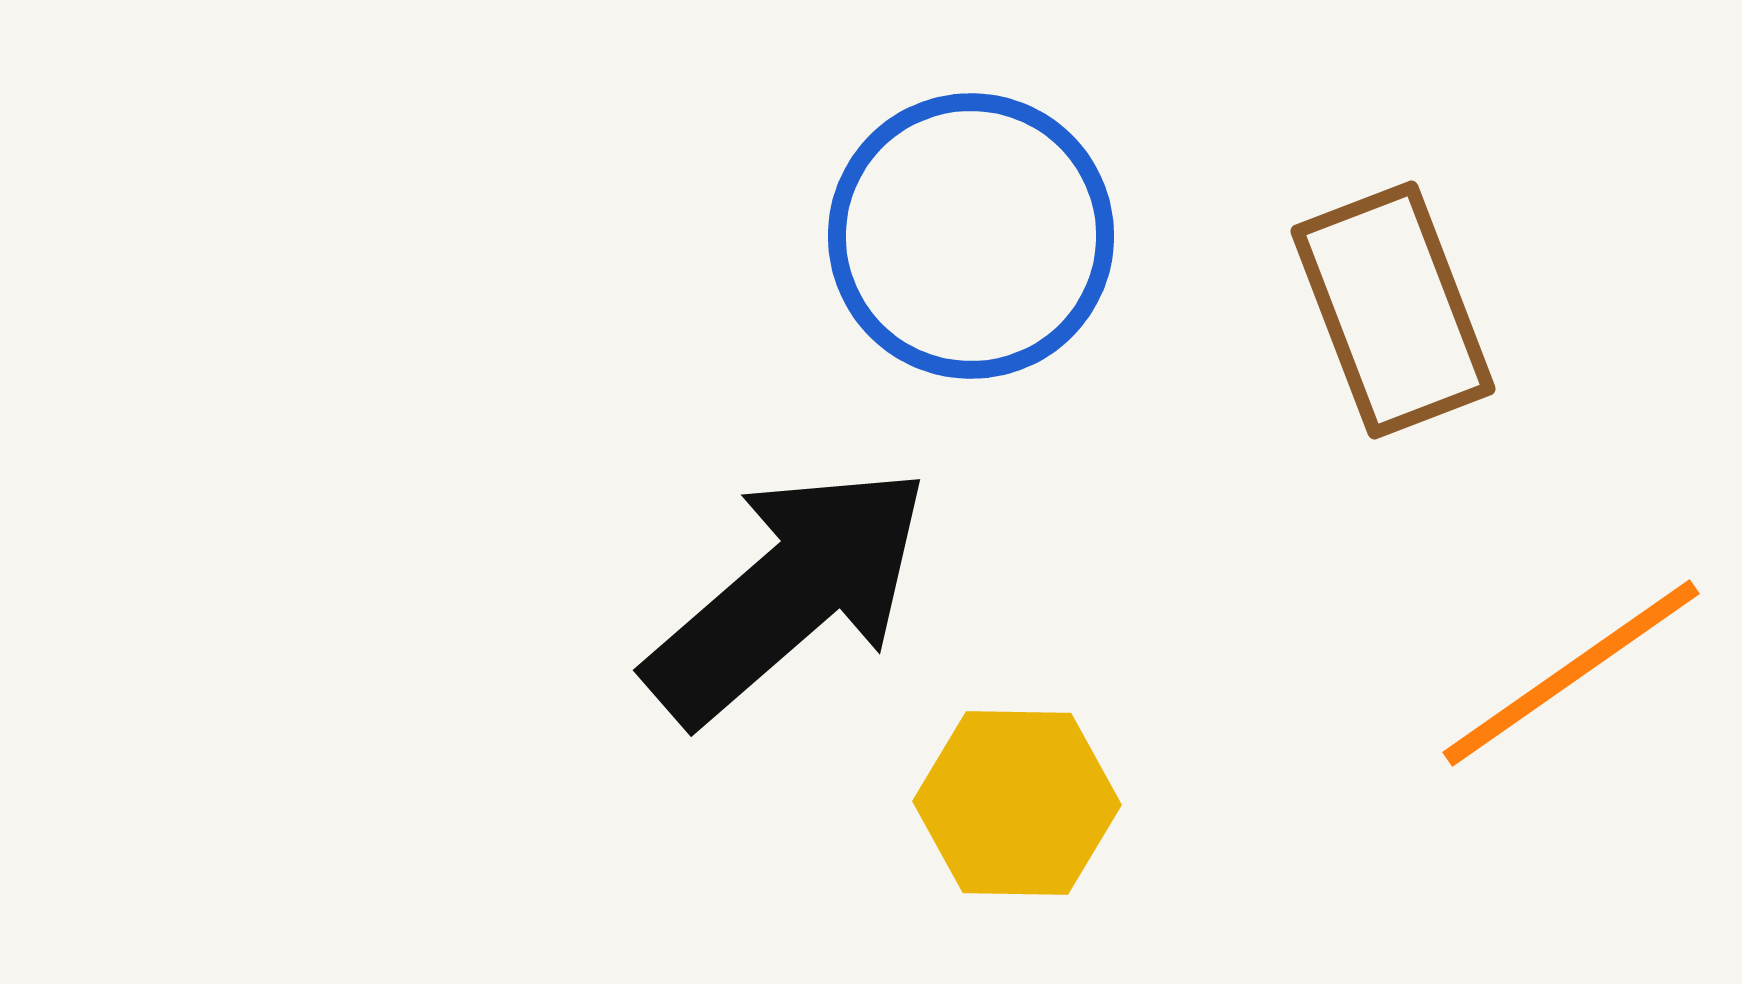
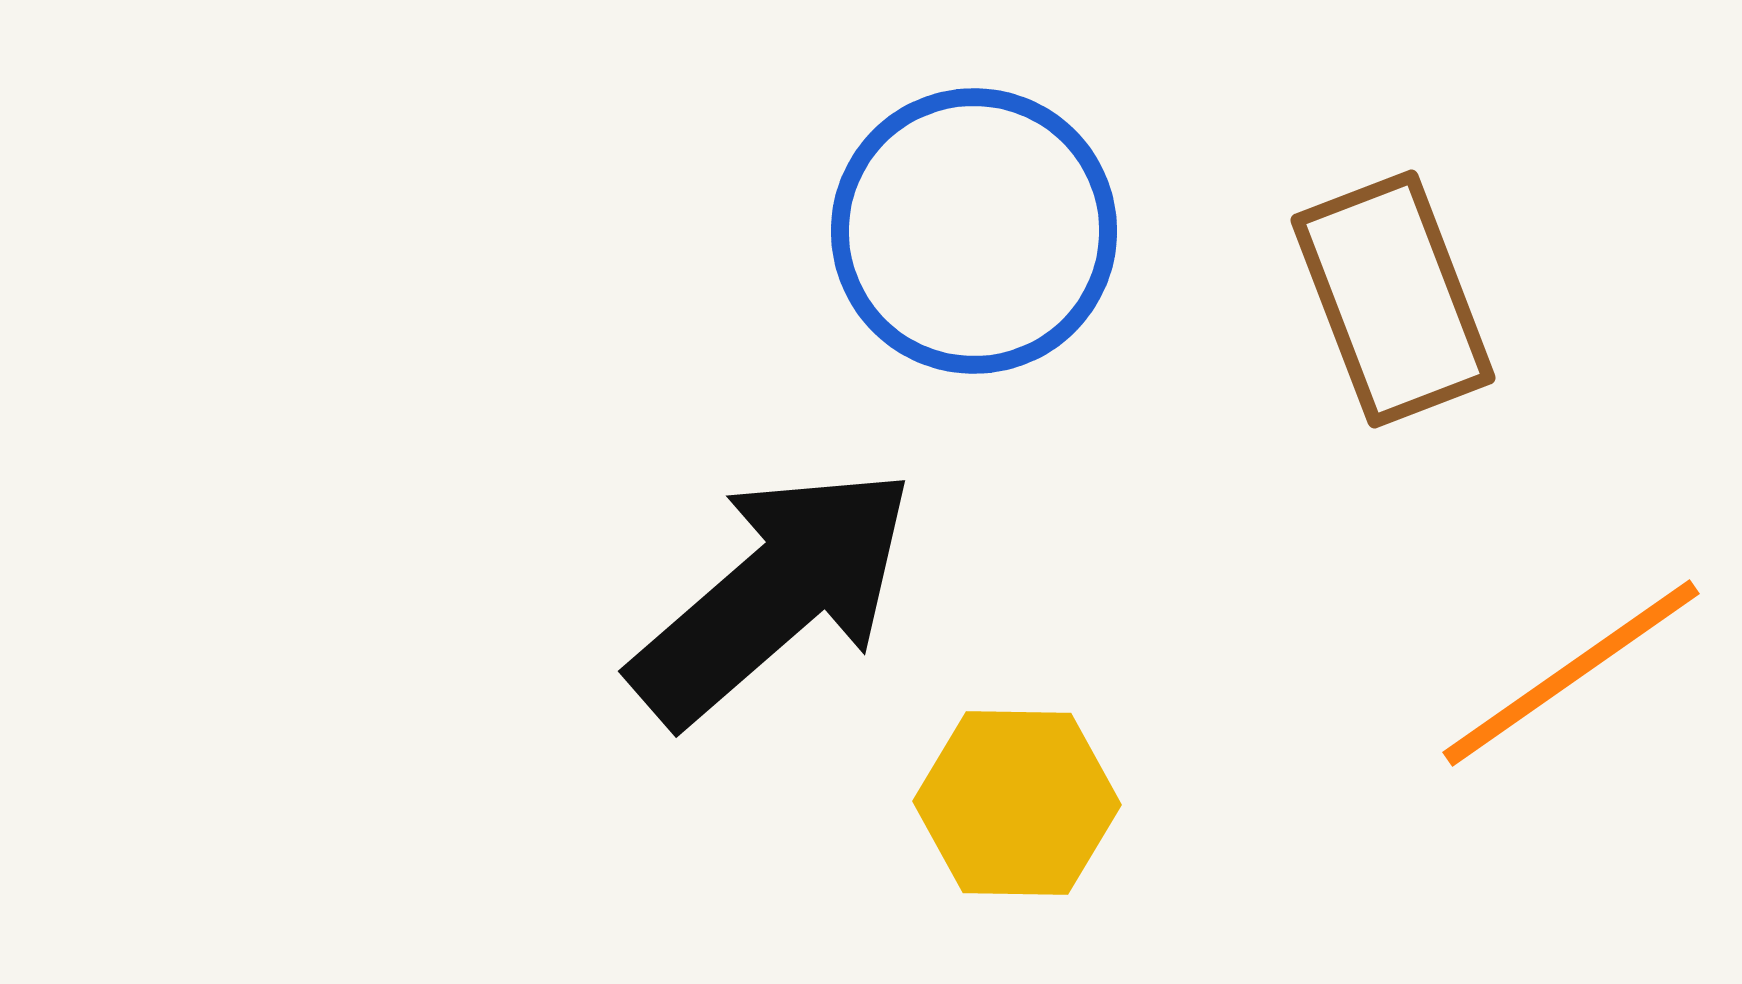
blue circle: moved 3 px right, 5 px up
brown rectangle: moved 11 px up
black arrow: moved 15 px left, 1 px down
